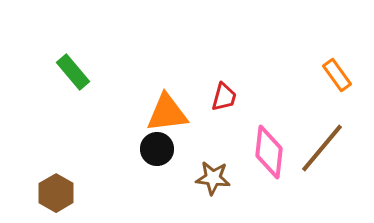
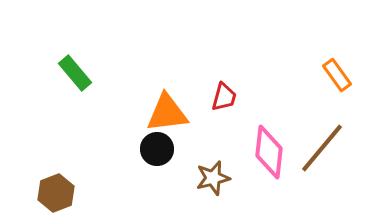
green rectangle: moved 2 px right, 1 px down
brown star: rotated 20 degrees counterclockwise
brown hexagon: rotated 9 degrees clockwise
